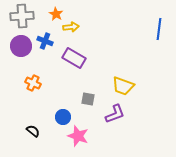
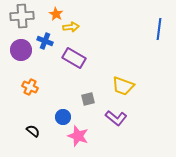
purple circle: moved 4 px down
orange cross: moved 3 px left, 4 px down
gray square: rotated 24 degrees counterclockwise
purple L-shape: moved 1 px right, 4 px down; rotated 60 degrees clockwise
